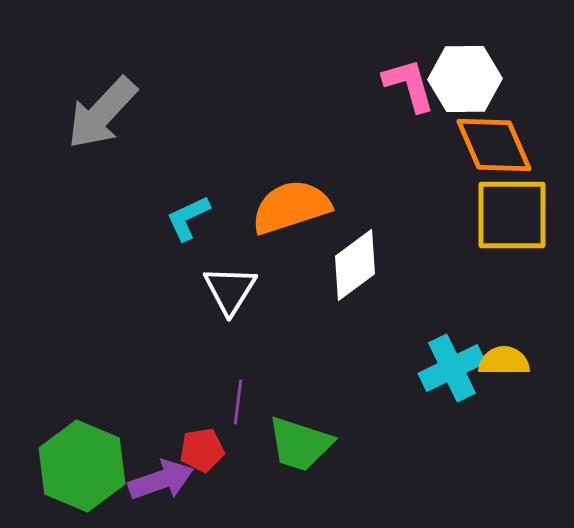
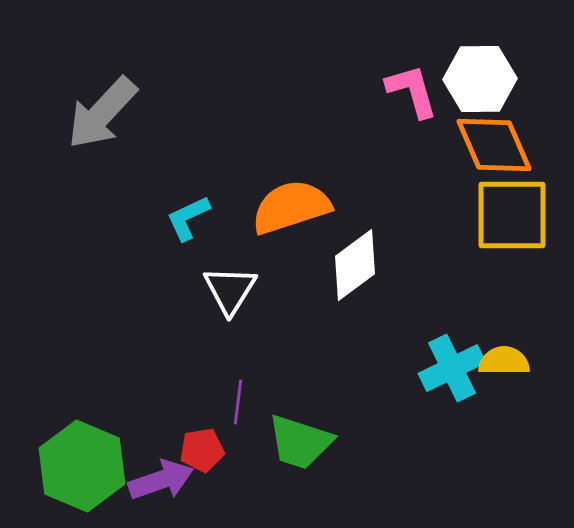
white hexagon: moved 15 px right
pink L-shape: moved 3 px right, 6 px down
green trapezoid: moved 2 px up
